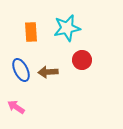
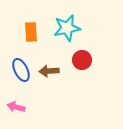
brown arrow: moved 1 px right, 1 px up
pink arrow: rotated 18 degrees counterclockwise
